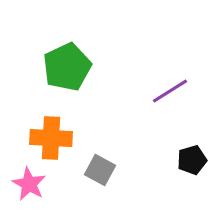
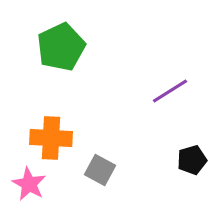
green pentagon: moved 6 px left, 20 px up
